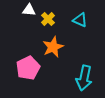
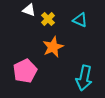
white triangle: rotated 16 degrees clockwise
pink pentagon: moved 3 px left, 3 px down
